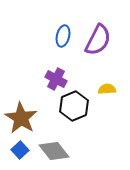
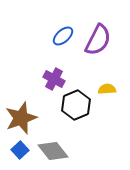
blue ellipse: rotated 35 degrees clockwise
purple cross: moved 2 px left
black hexagon: moved 2 px right, 1 px up
brown star: rotated 20 degrees clockwise
gray diamond: moved 1 px left
